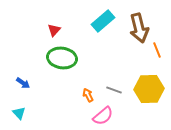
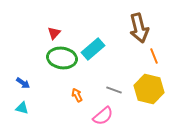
cyan rectangle: moved 10 px left, 28 px down
red triangle: moved 3 px down
orange line: moved 3 px left, 6 px down
yellow hexagon: rotated 16 degrees clockwise
orange arrow: moved 11 px left
cyan triangle: moved 3 px right, 5 px up; rotated 32 degrees counterclockwise
